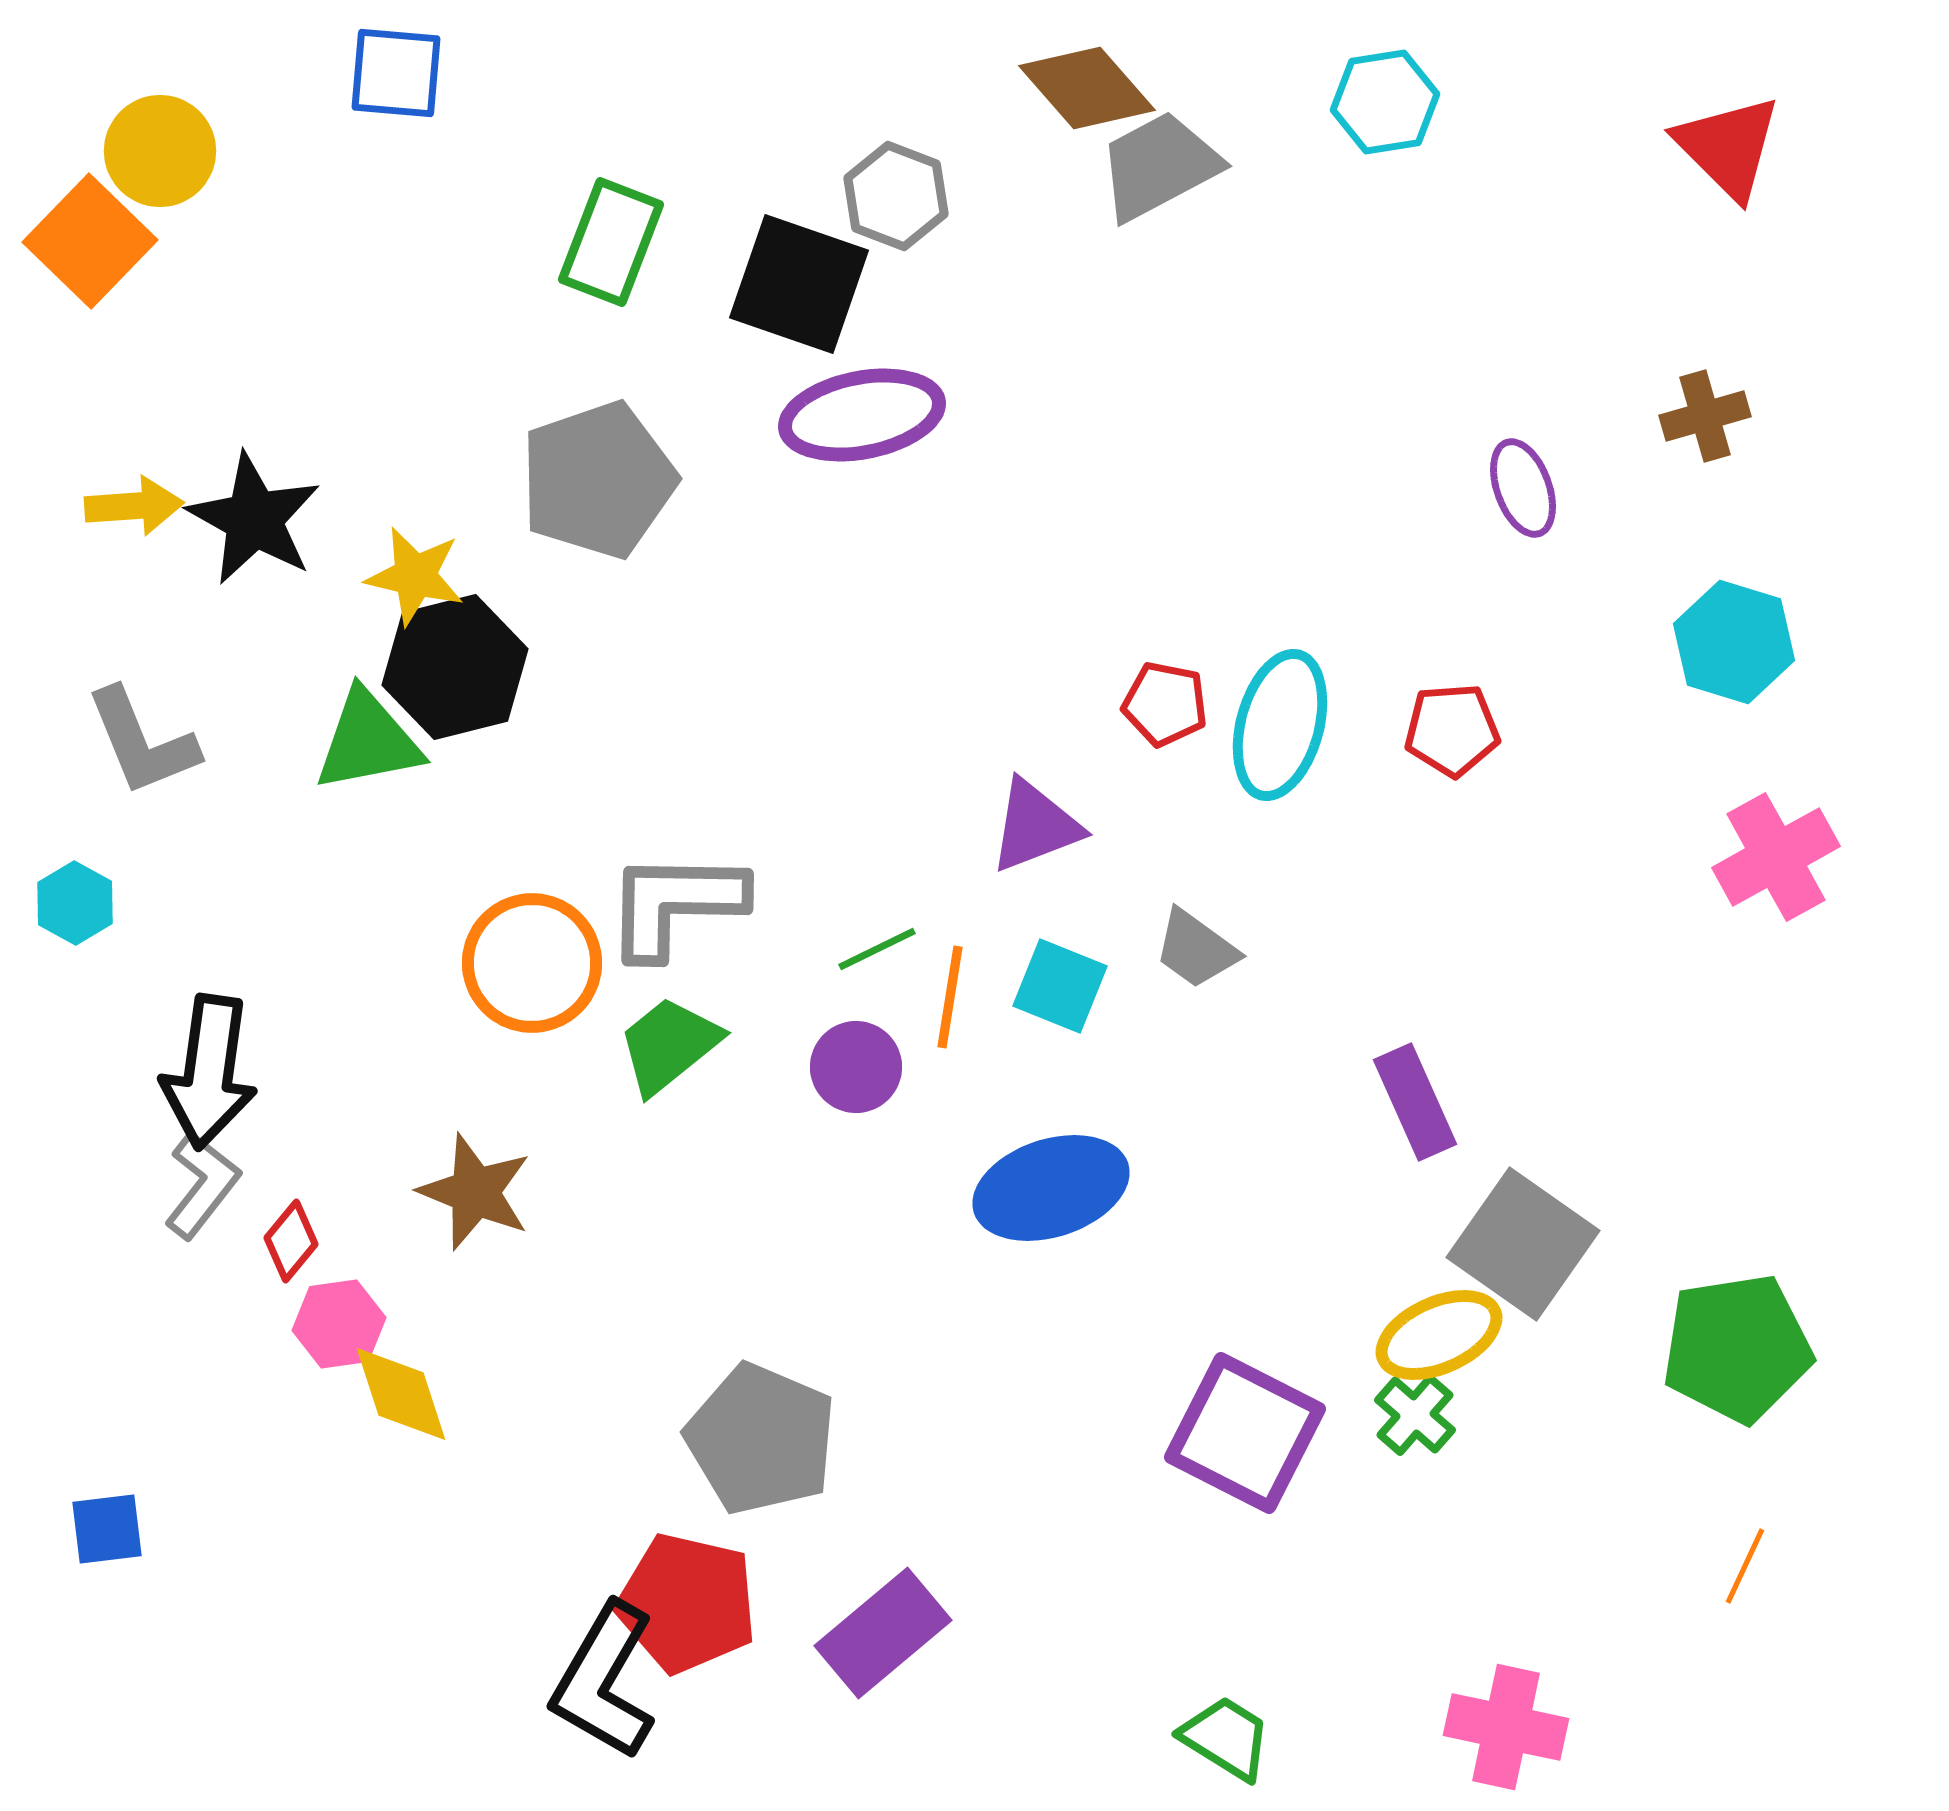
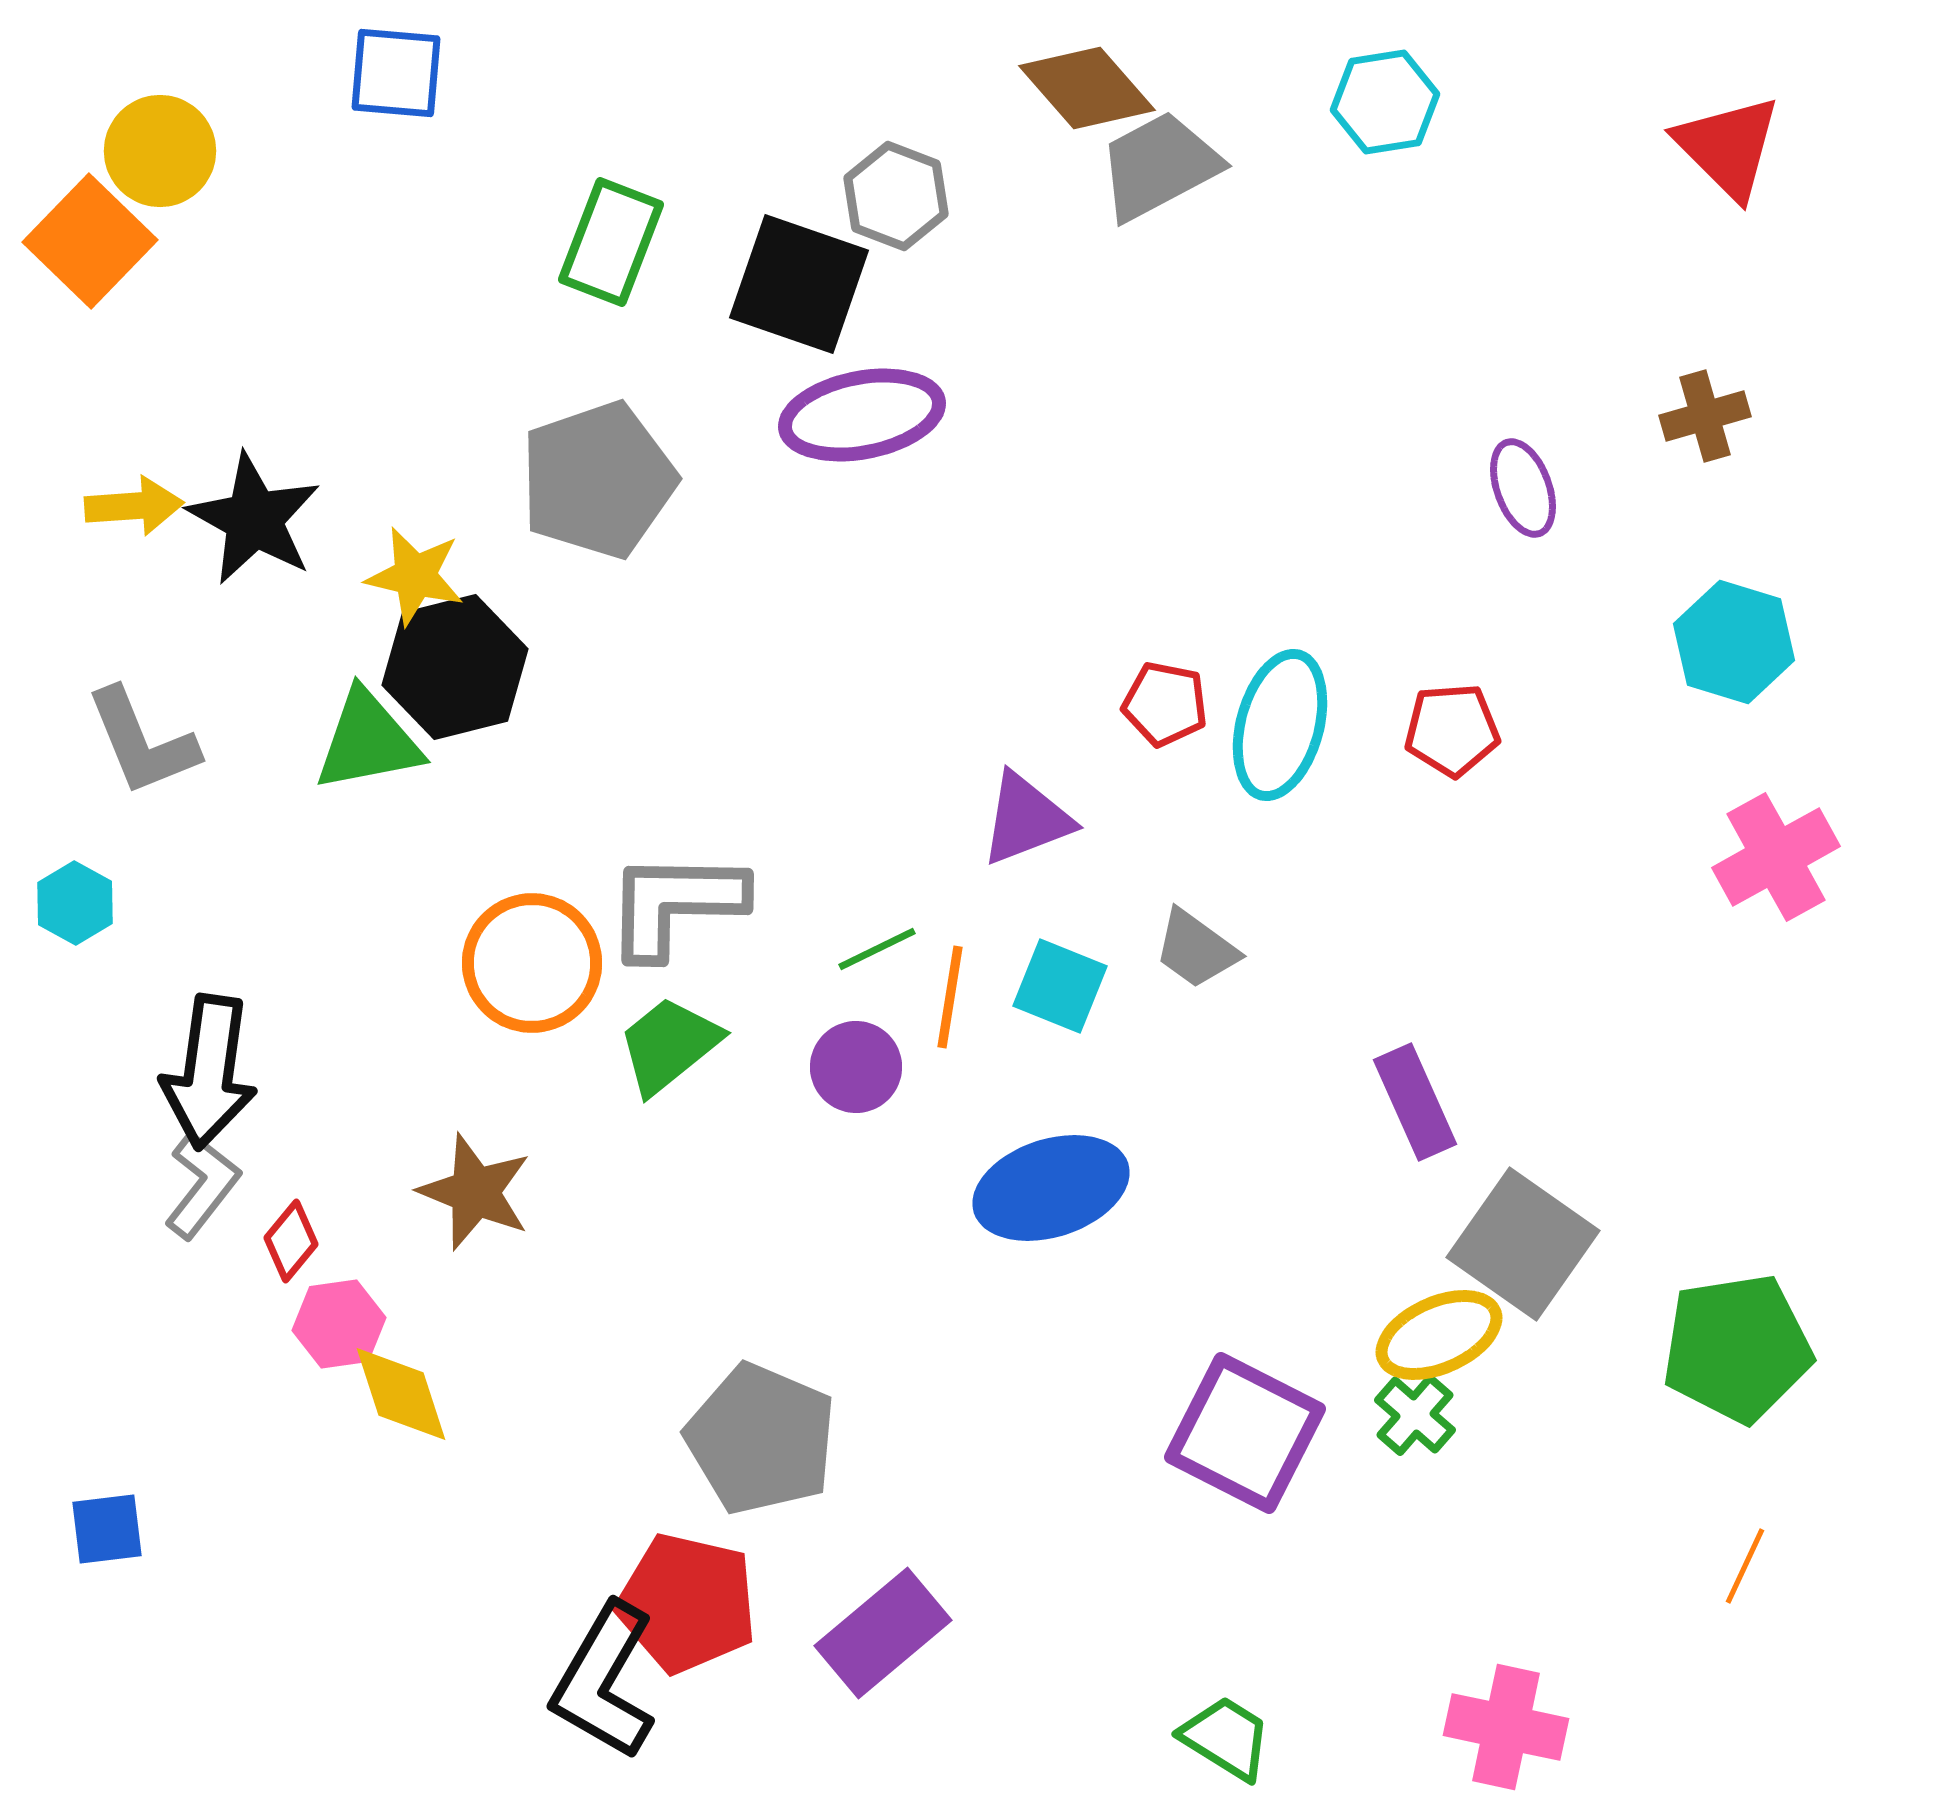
purple triangle at (1035, 826): moved 9 px left, 7 px up
